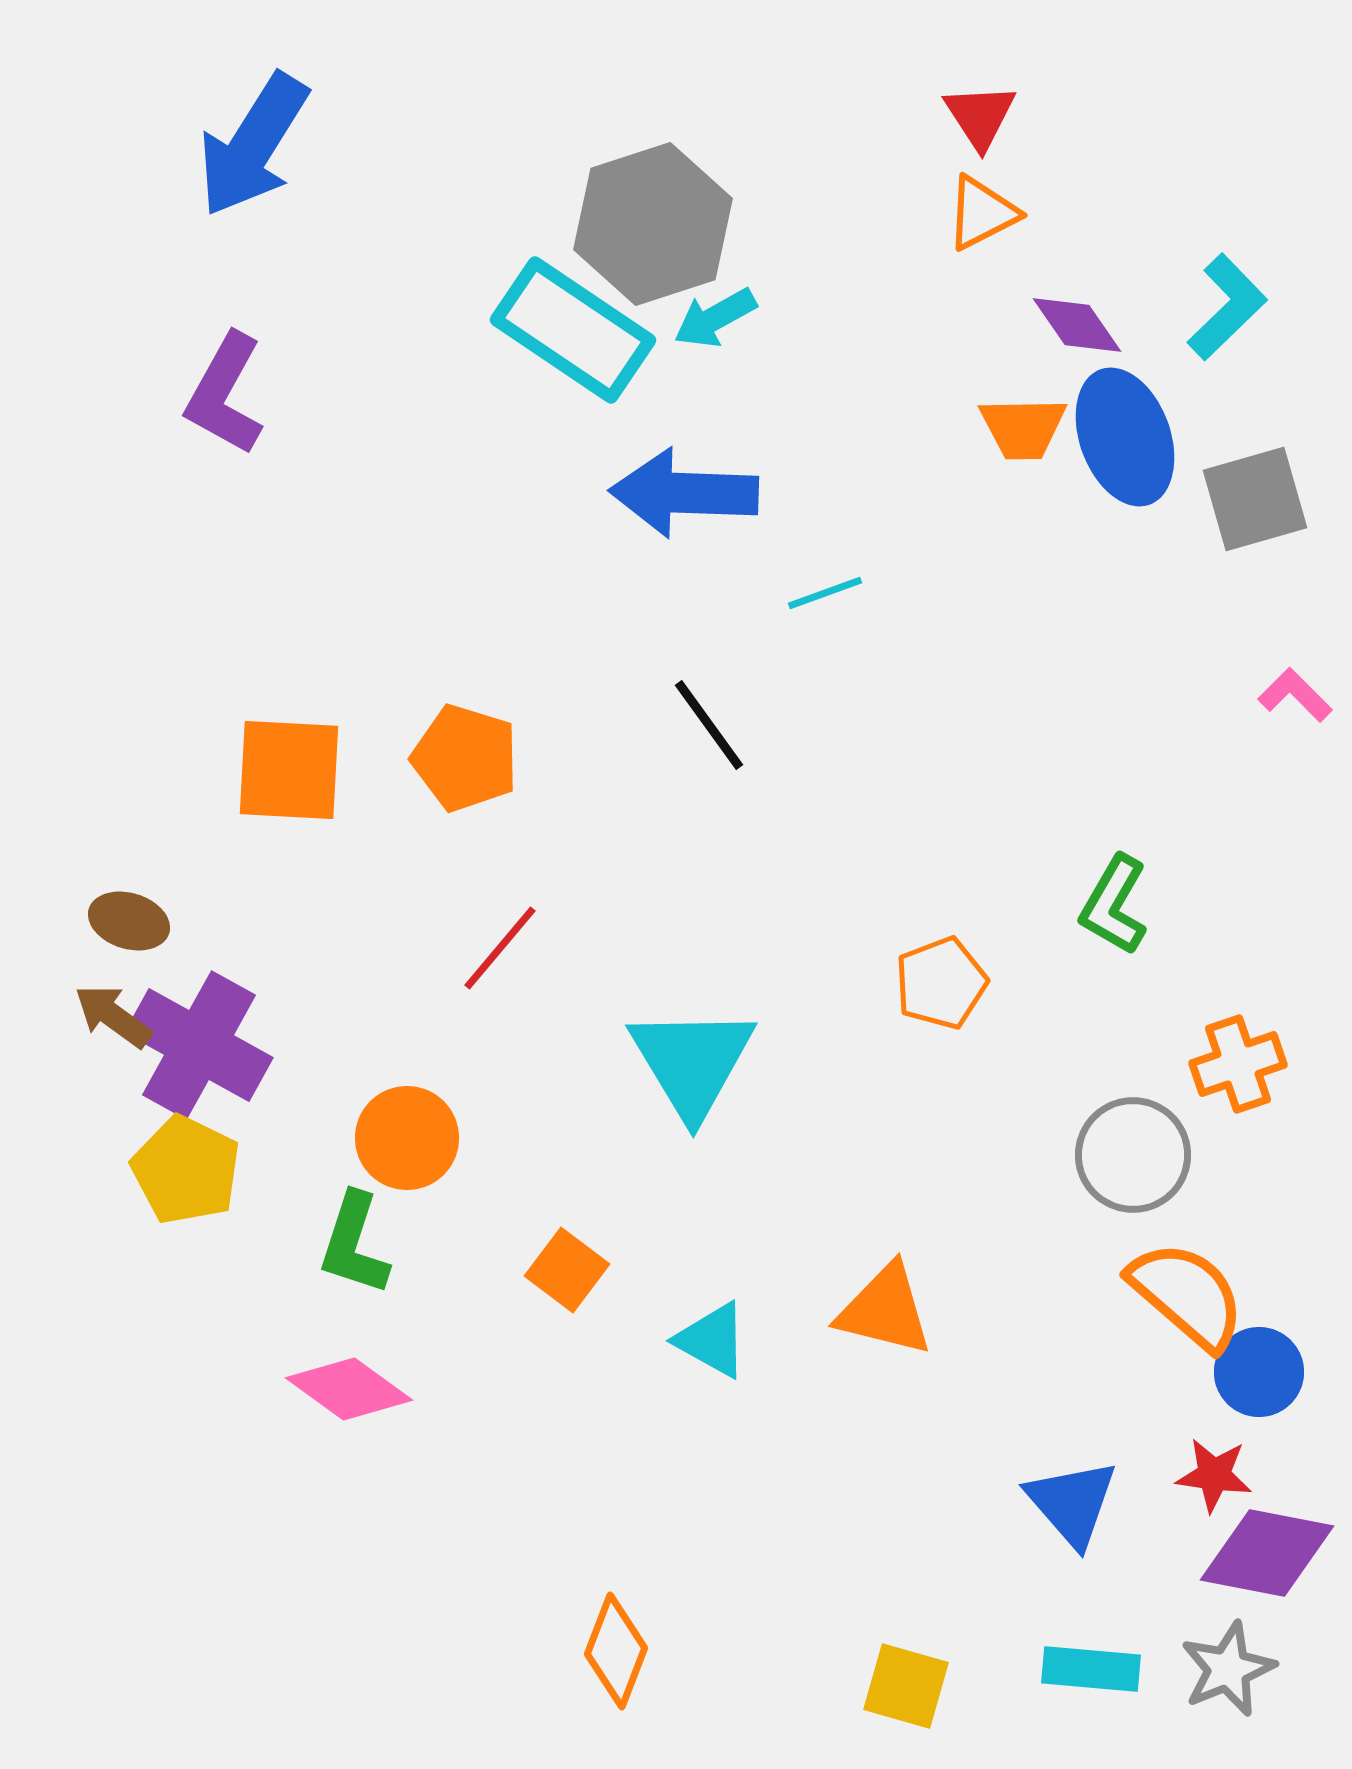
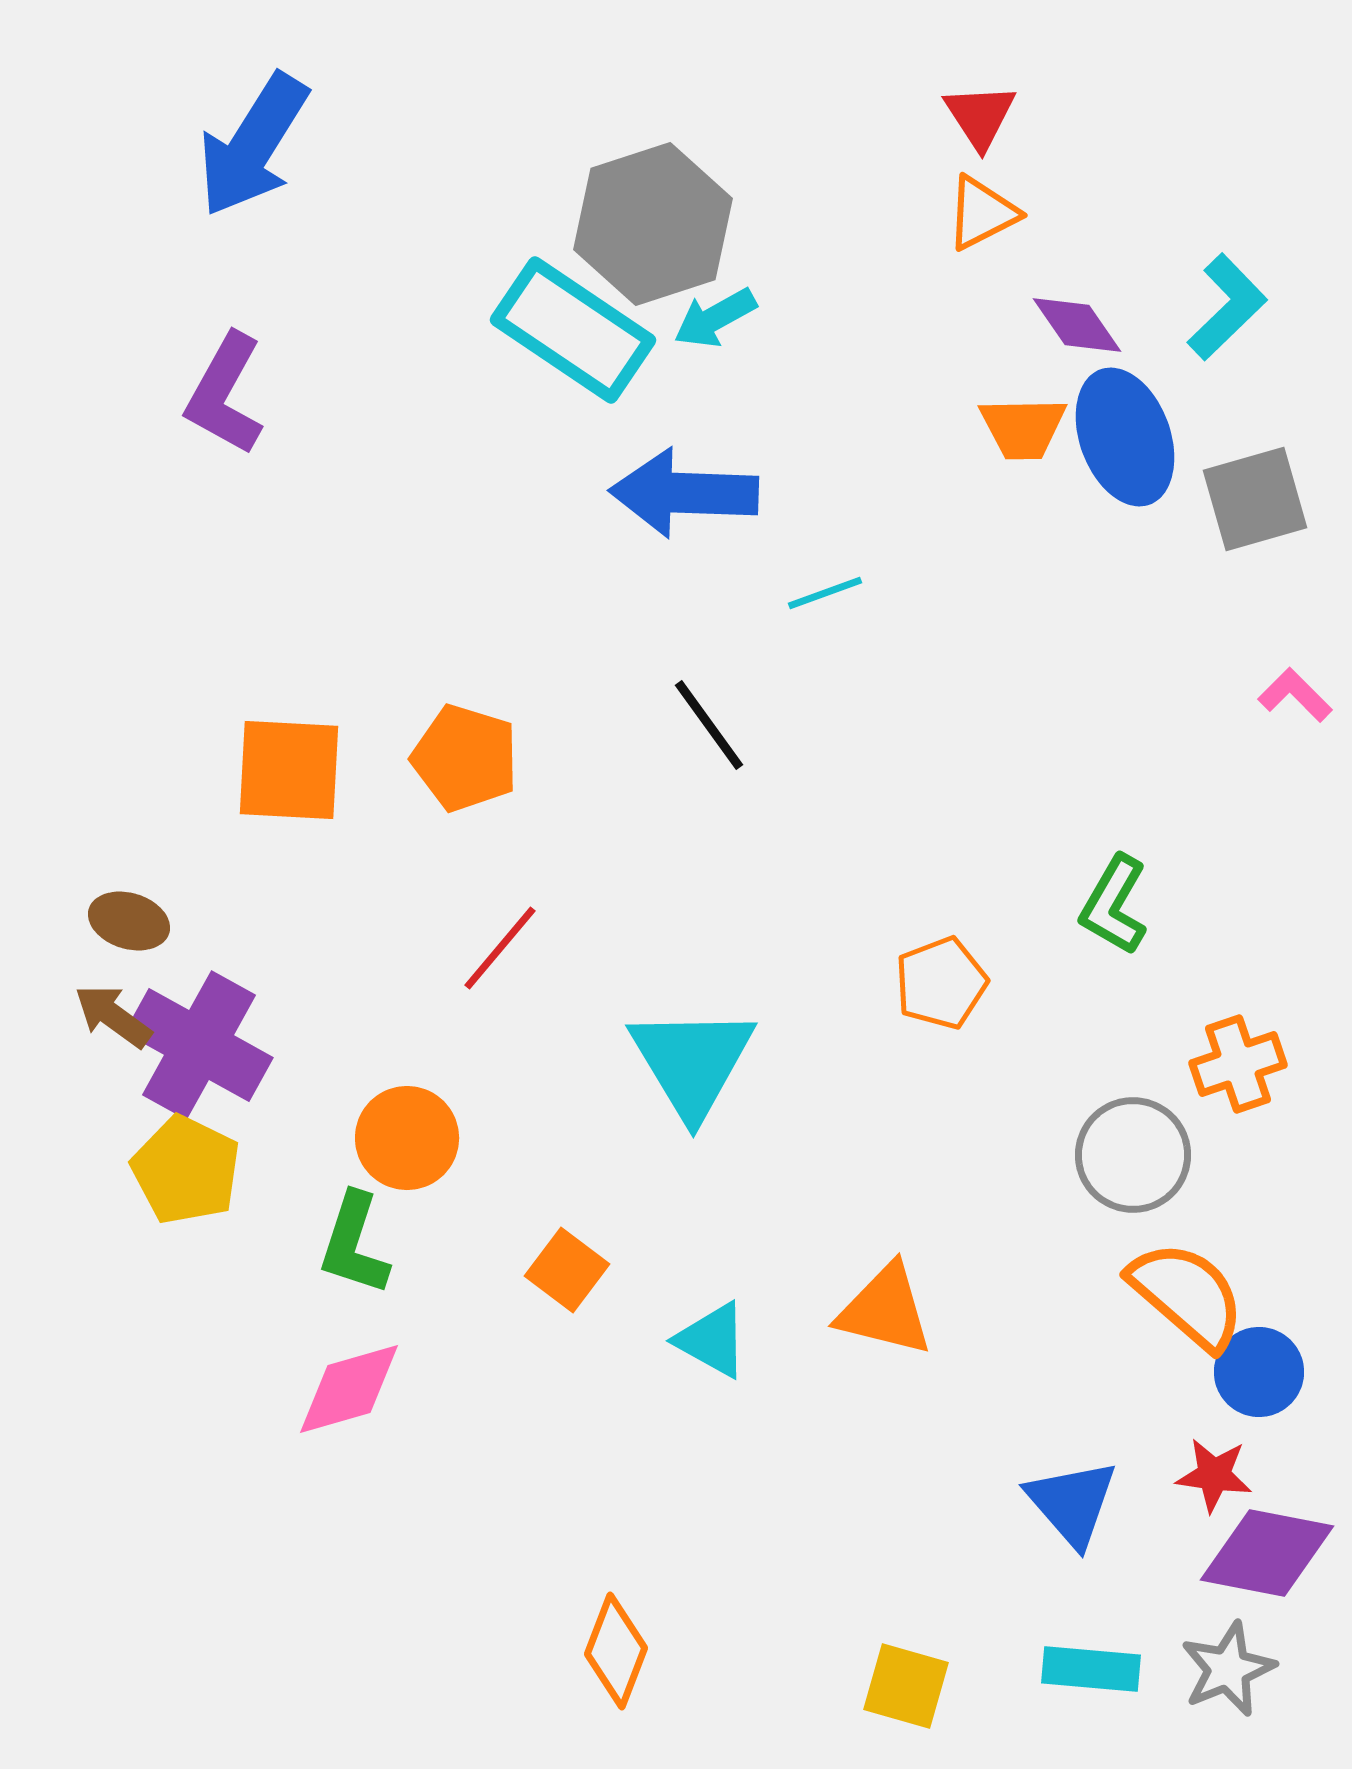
pink diamond at (349, 1389): rotated 52 degrees counterclockwise
